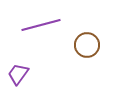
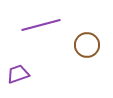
purple trapezoid: rotated 35 degrees clockwise
